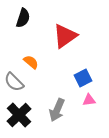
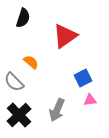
pink triangle: moved 1 px right
